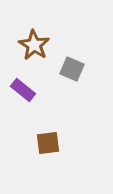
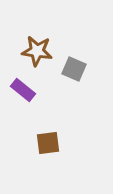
brown star: moved 3 px right, 6 px down; rotated 24 degrees counterclockwise
gray square: moved 2 px right
